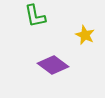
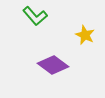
green L-shape: rotated 30 degrees counterclockwise
